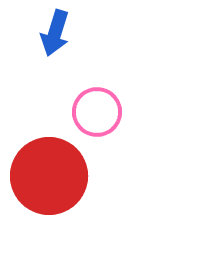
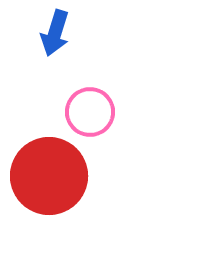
pink circle: moved 7 px left
